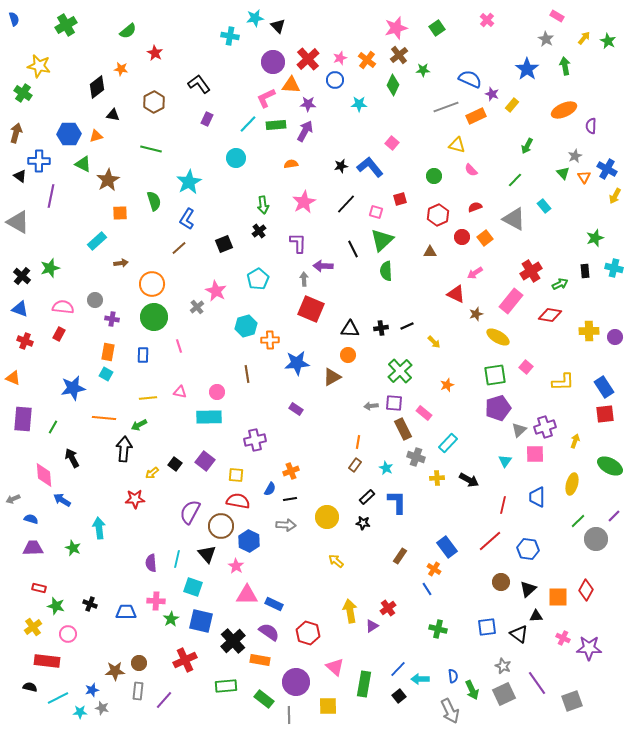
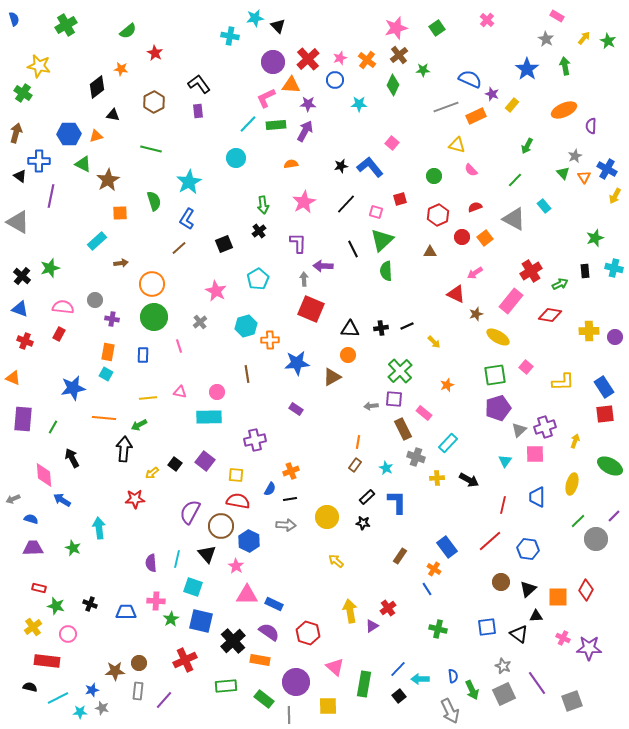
purple rectangle at (207, 119): moved 9 px left, 8 px up; rotated 32 degrees counterclockwise
gray cross at (197, 307): moved 3 px right, 15 px down
purple square at (394, 403): moved 4 px up
